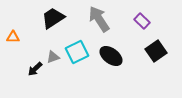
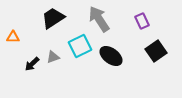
purple rectangle: rotated 21 degrees clockwise
cyan square: moved 3 px right, 6 px up
black arrow: moved 3 px left, 5 px up
